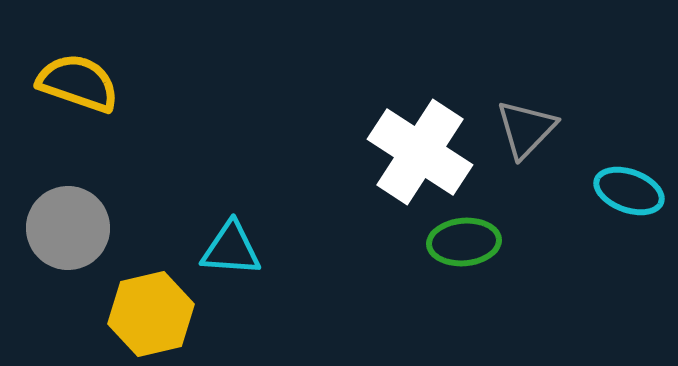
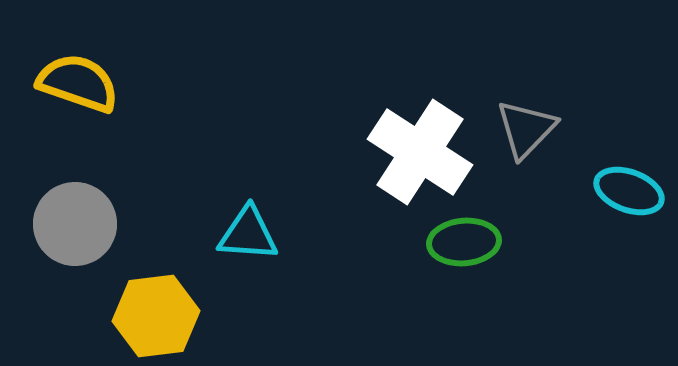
gray circle: moved 7 px right, 4 px up
cyan triangle: moved 17 px right, 15 px up
yellow hexagon: moved 5 px right, 2 px down; rotated 6 degrees clockwise
